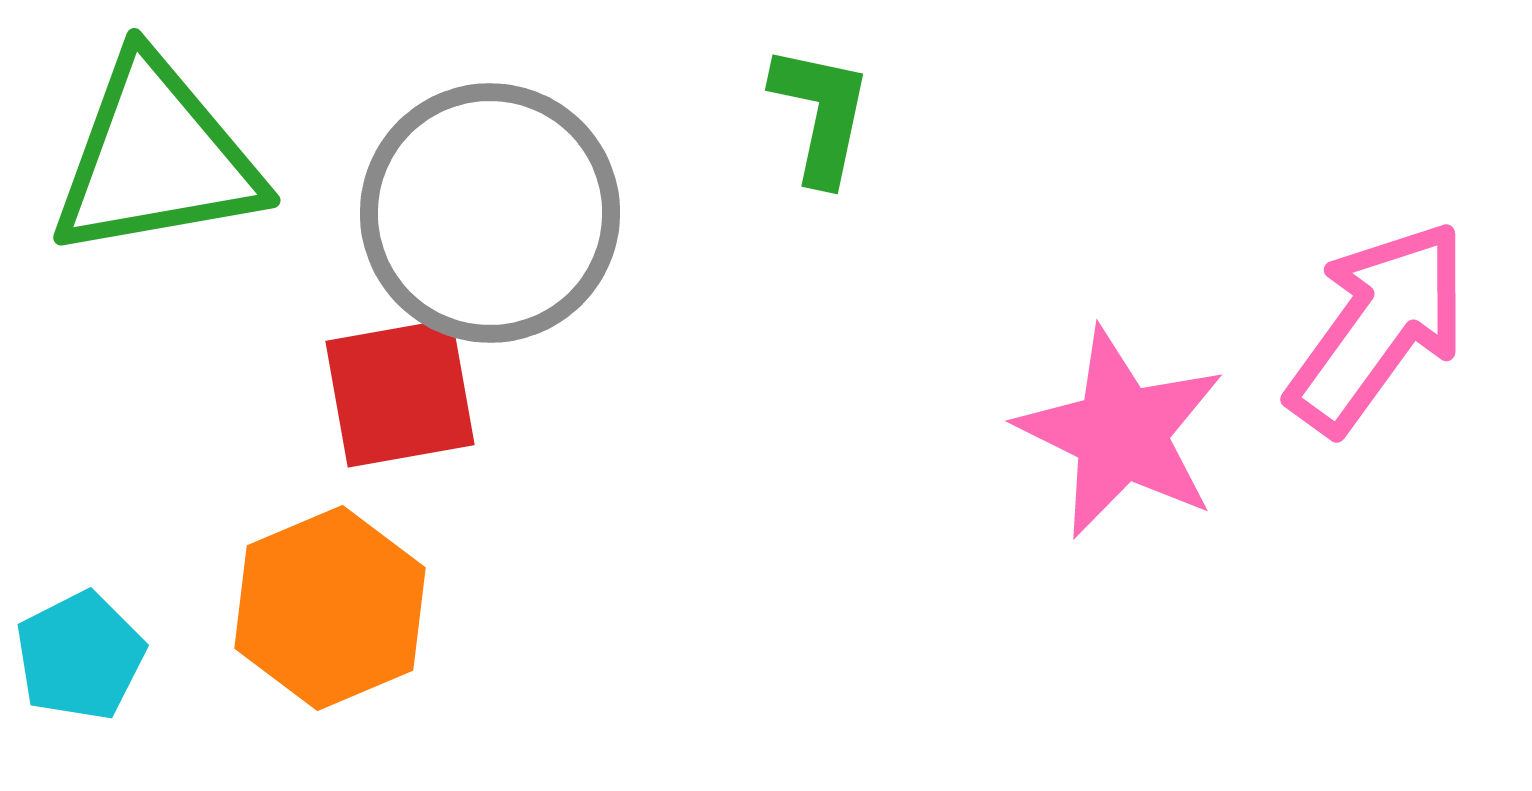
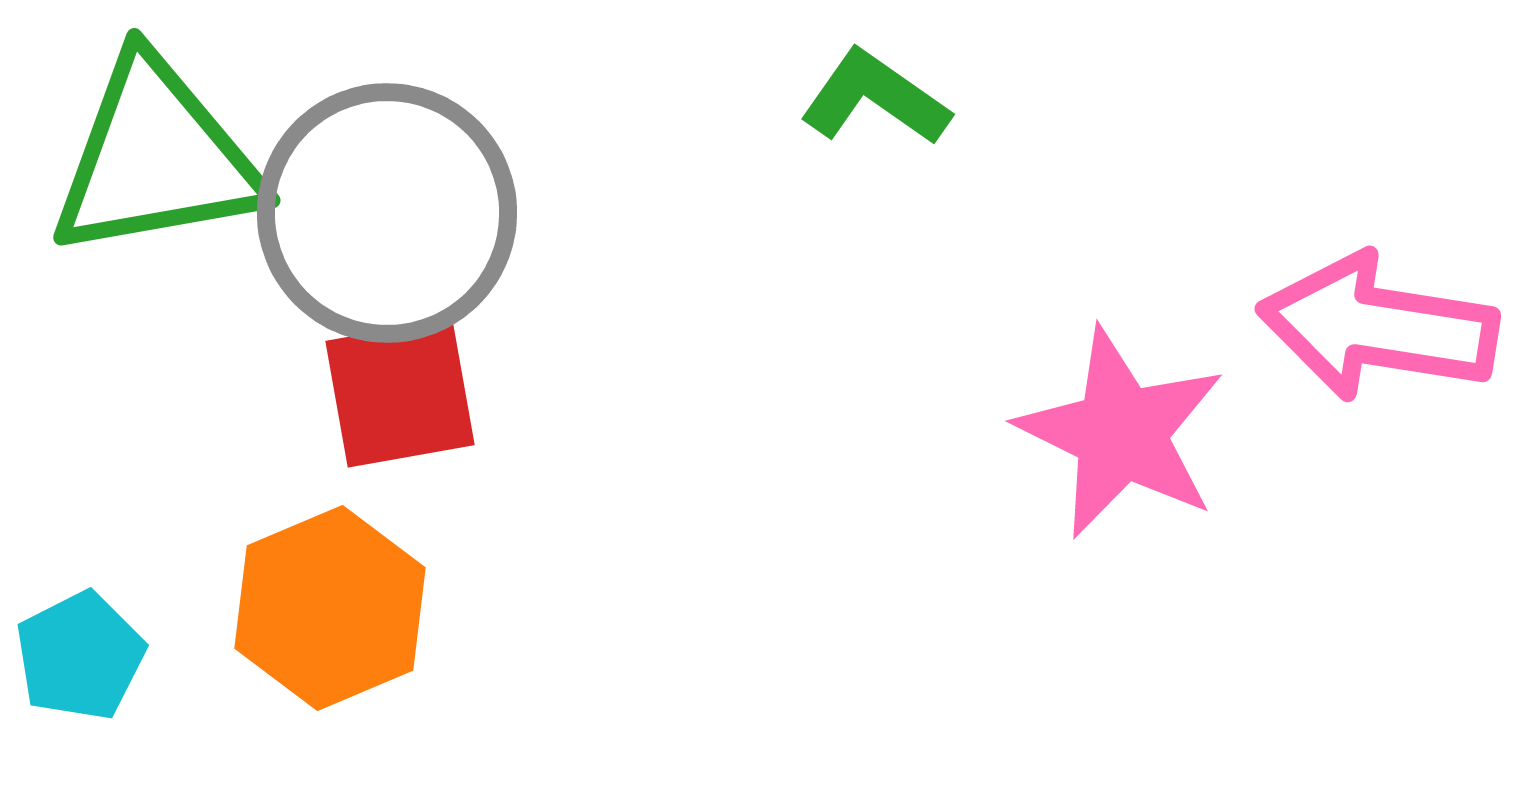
green L-shape: moved 54 px right, 16 px up; rotated 67 degrees counterclockwise
gray circle: moved 103 px left
pink arrow: rotated 117 degrees counterclockwise
